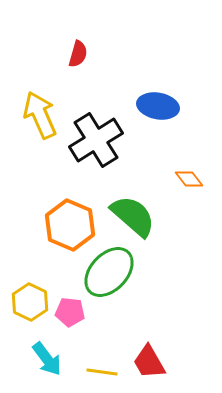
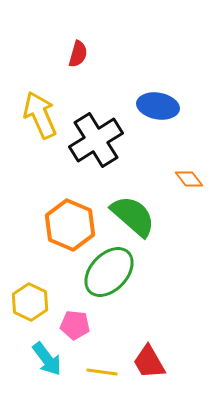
pink pentagon: moved 5 px right, 13 px down
